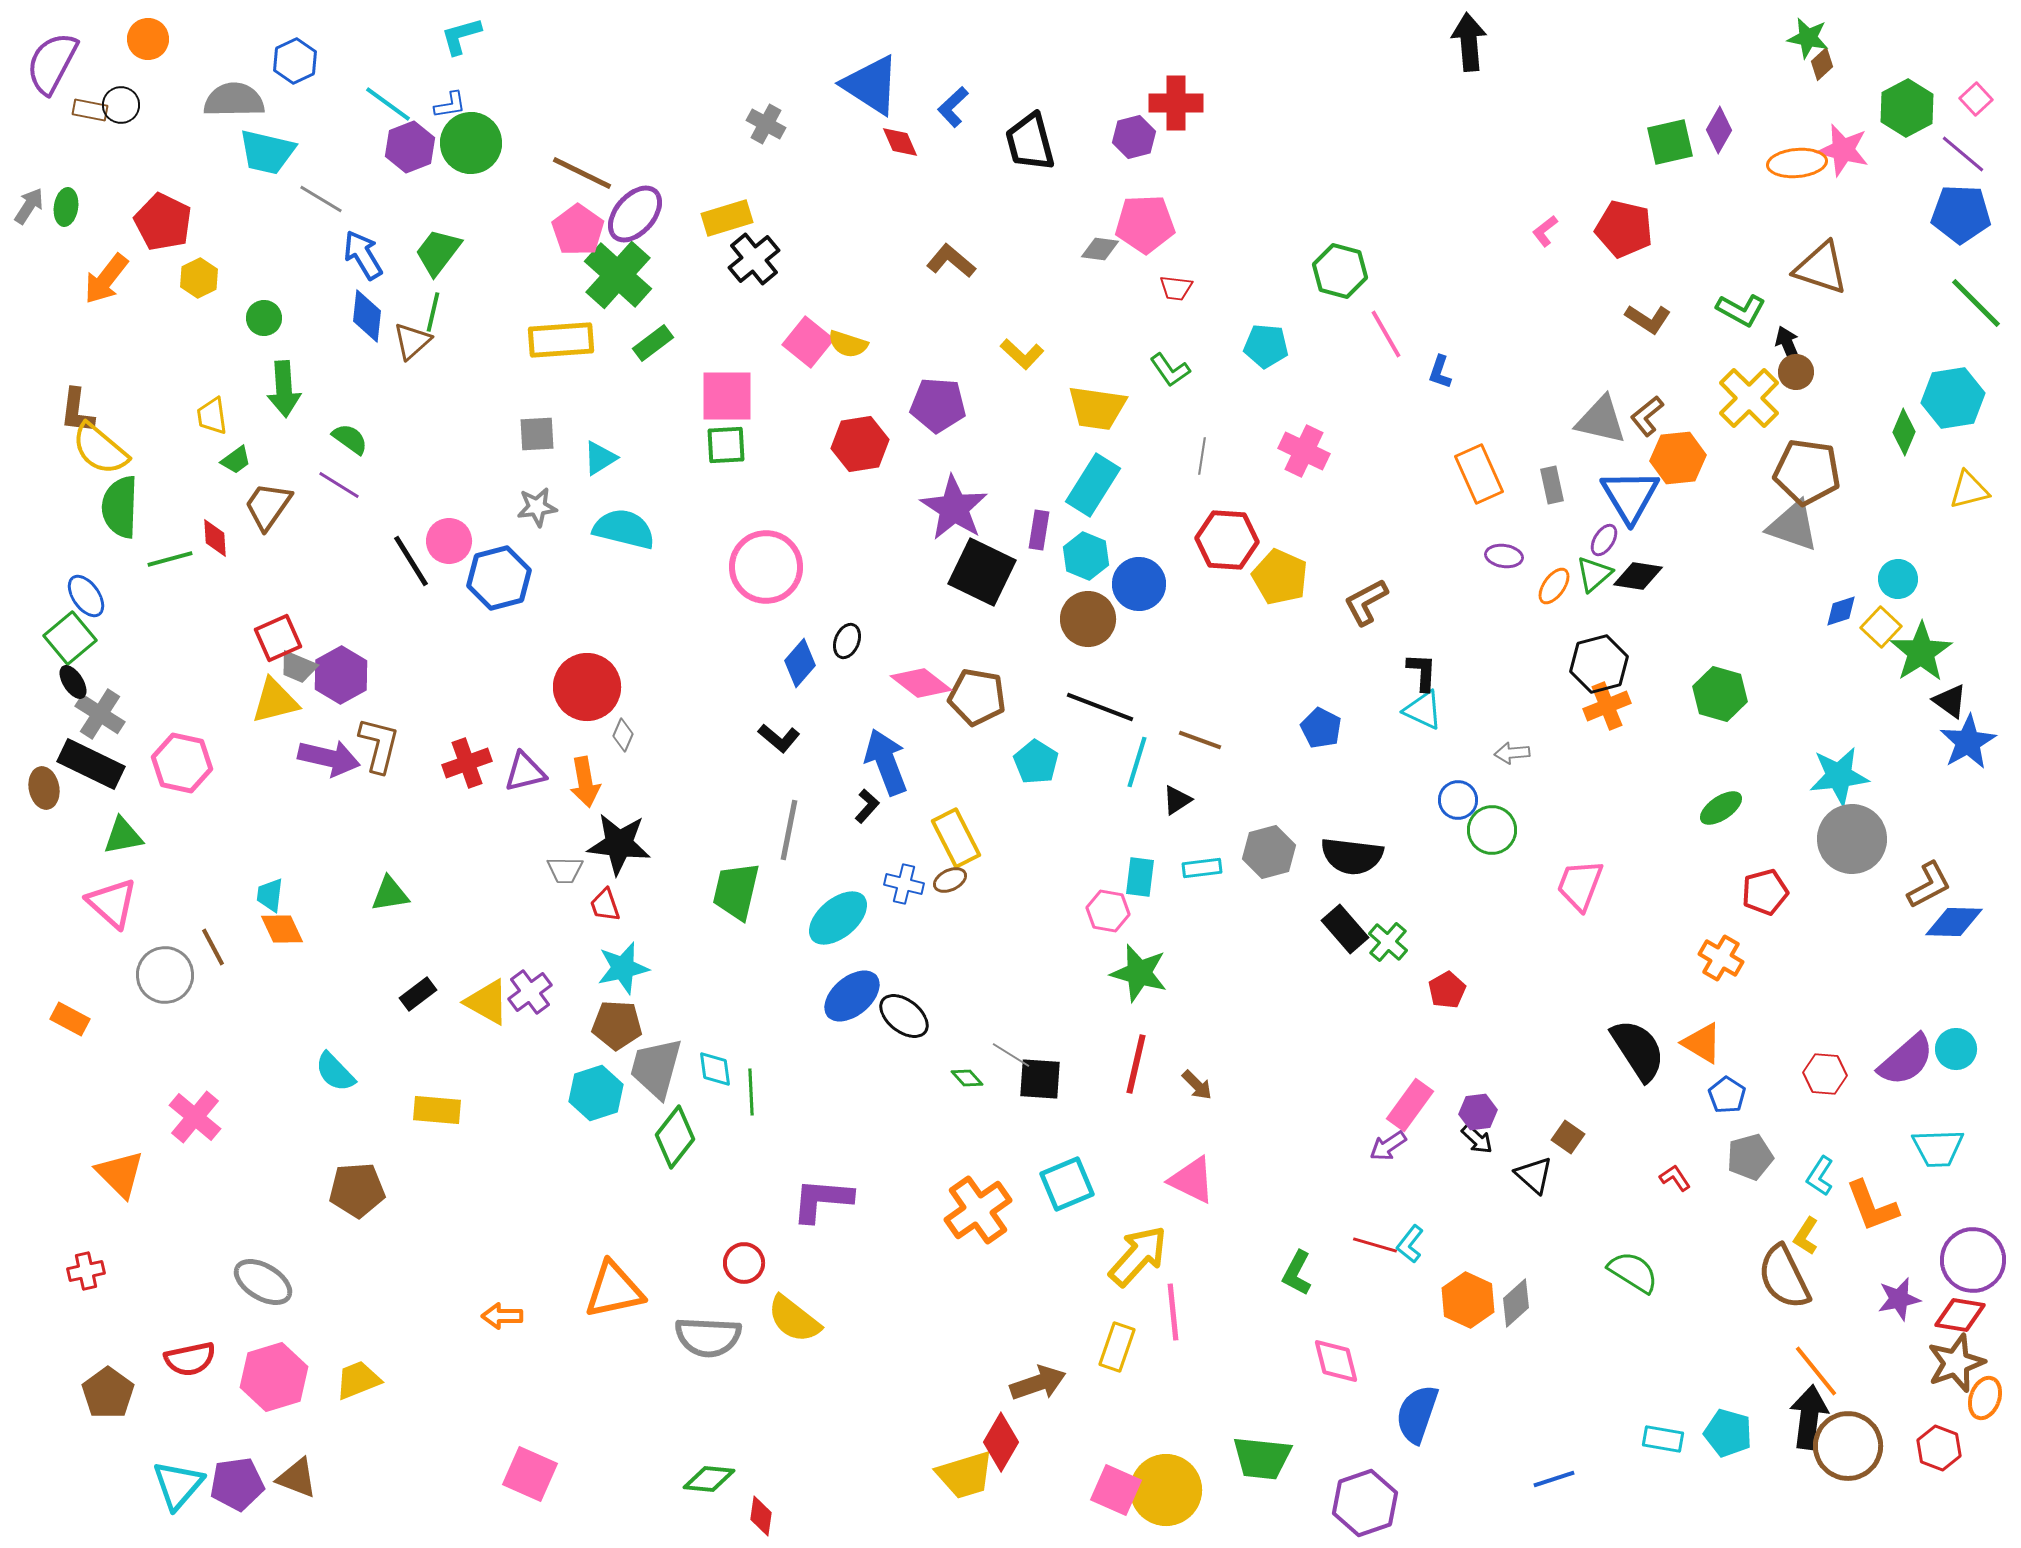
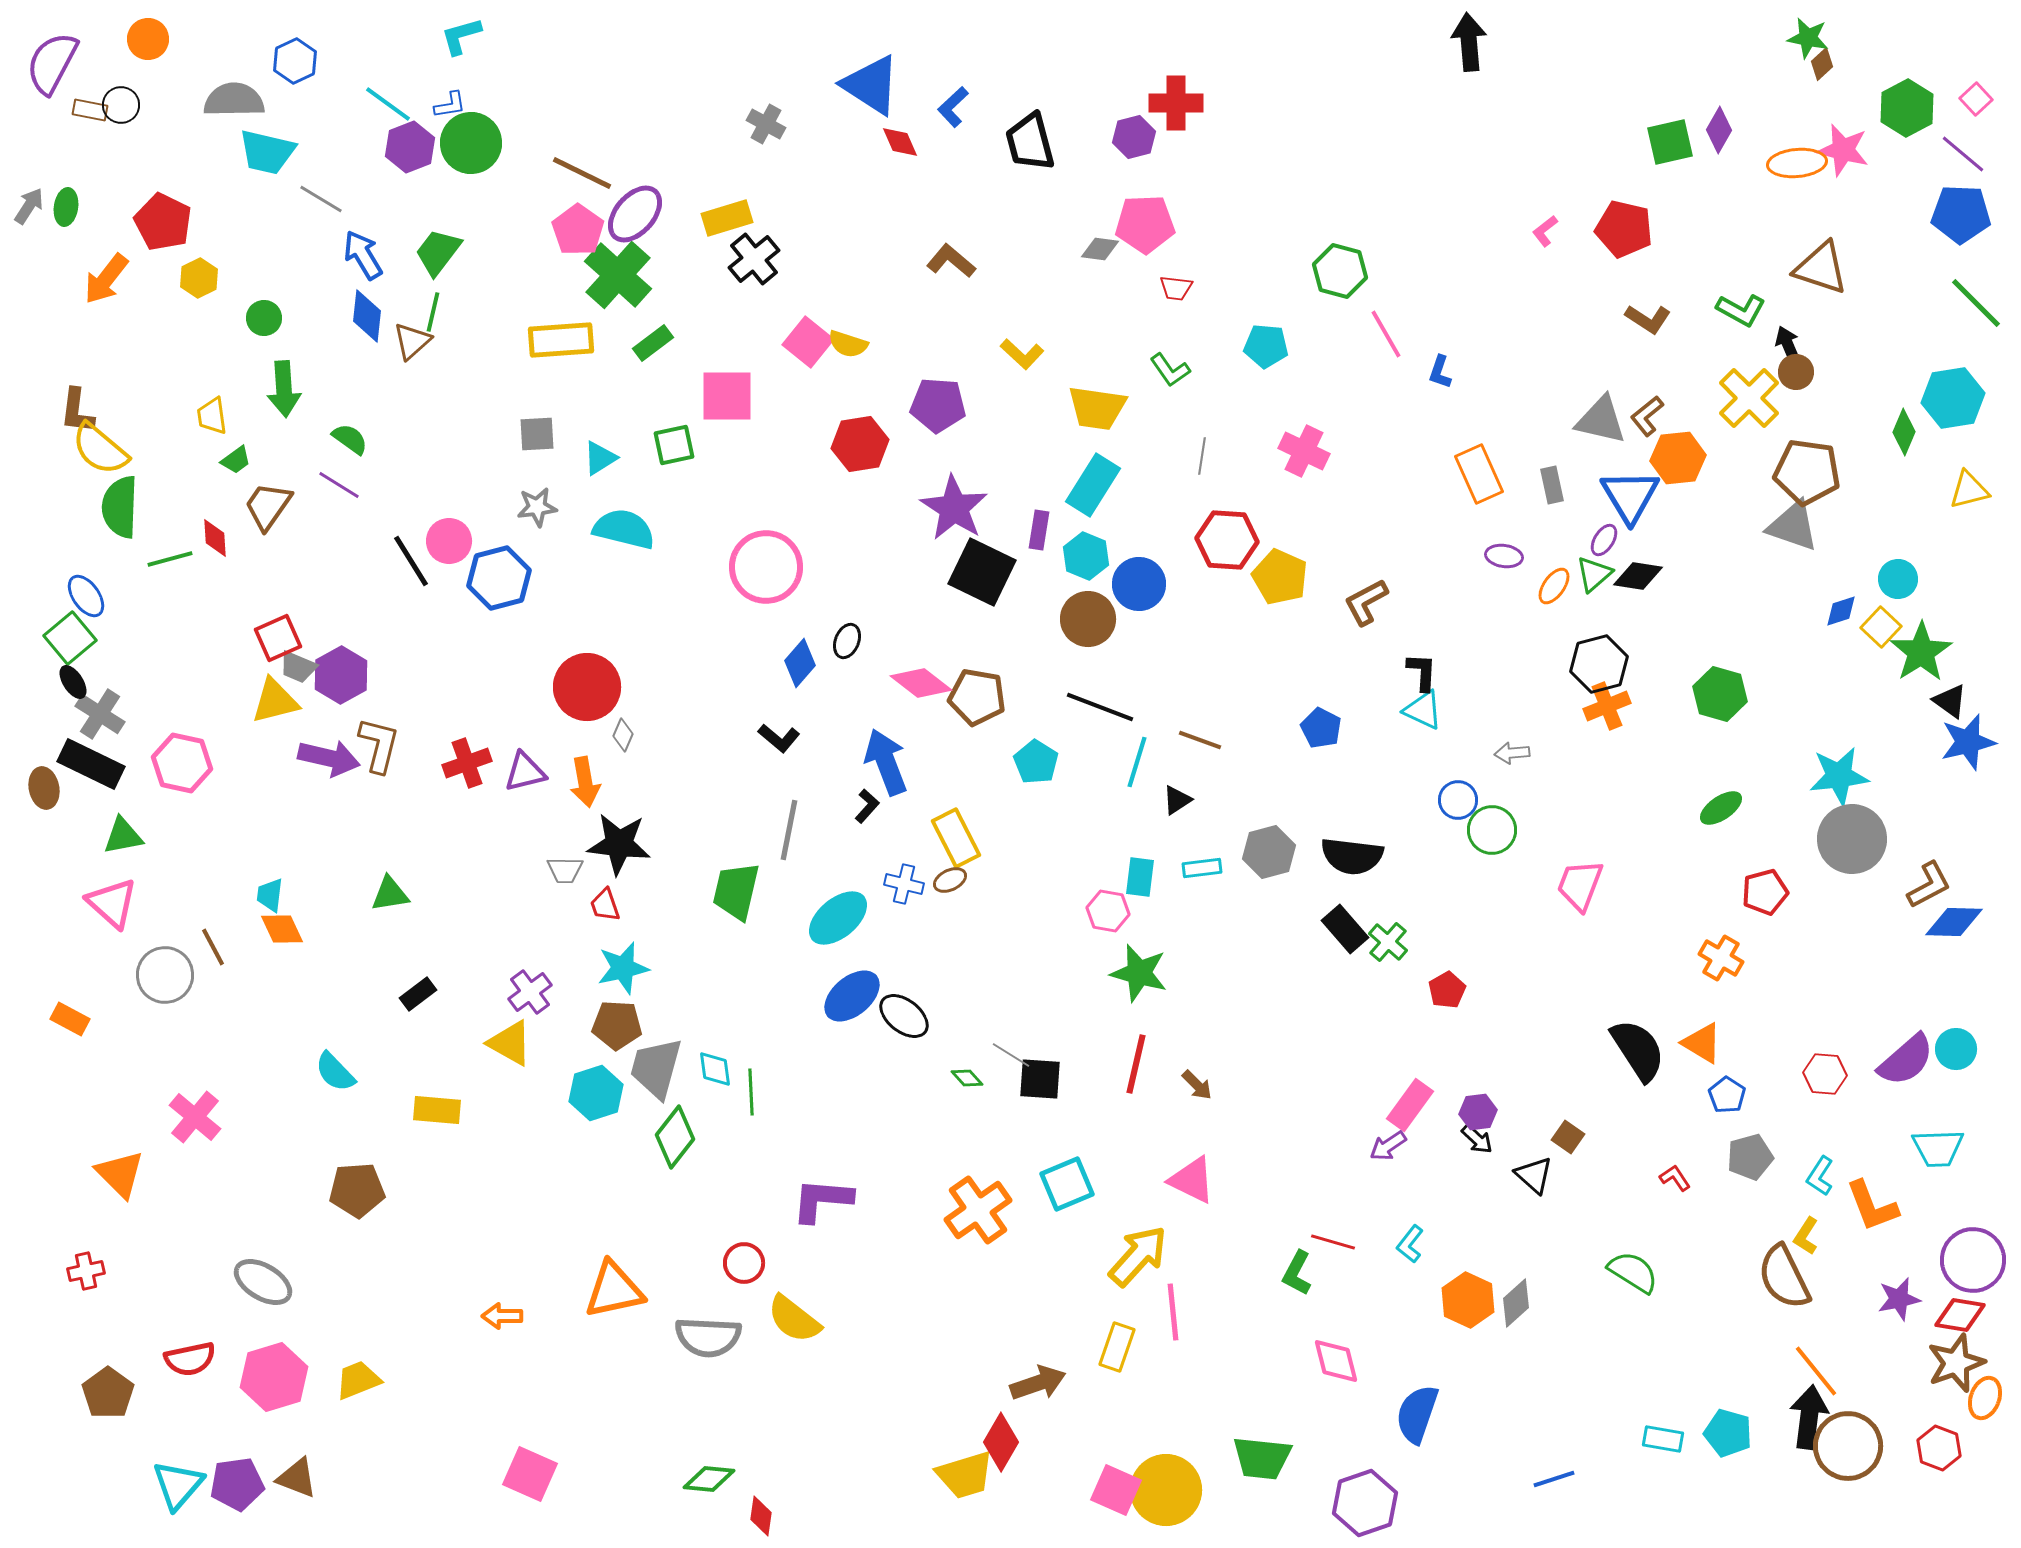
green square at (726, 445): moved 52 px left; rotated 9 degrees counterclockwise
blue star at (1968, 742): rotated 16 degrees clockwise
yellow triangle at (487, 1002): moved 23 px right, 41 px down
red line at (1375, 1245): moved 42 px left, 3 px up
